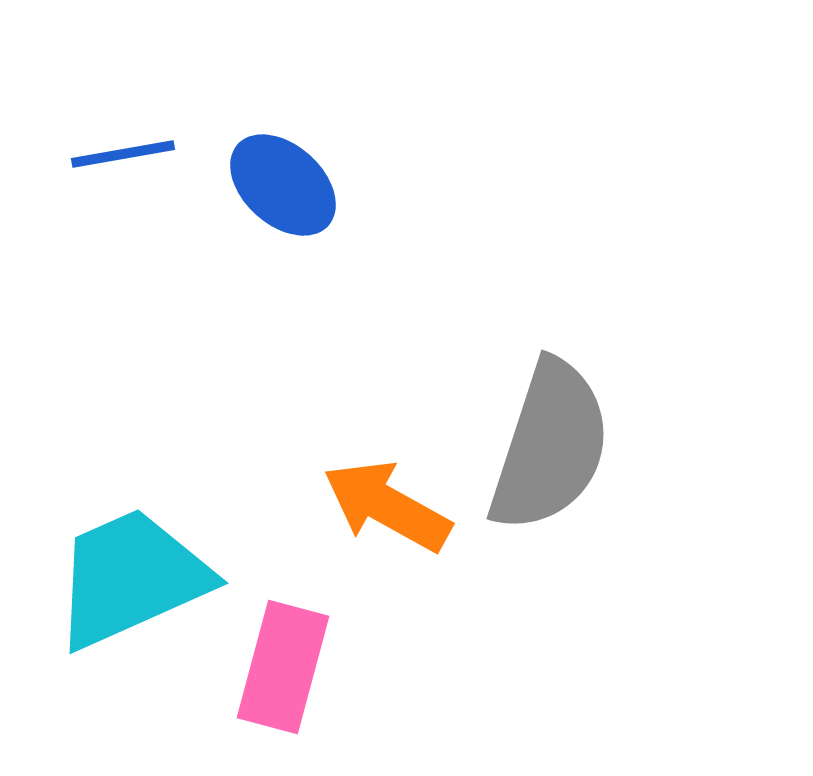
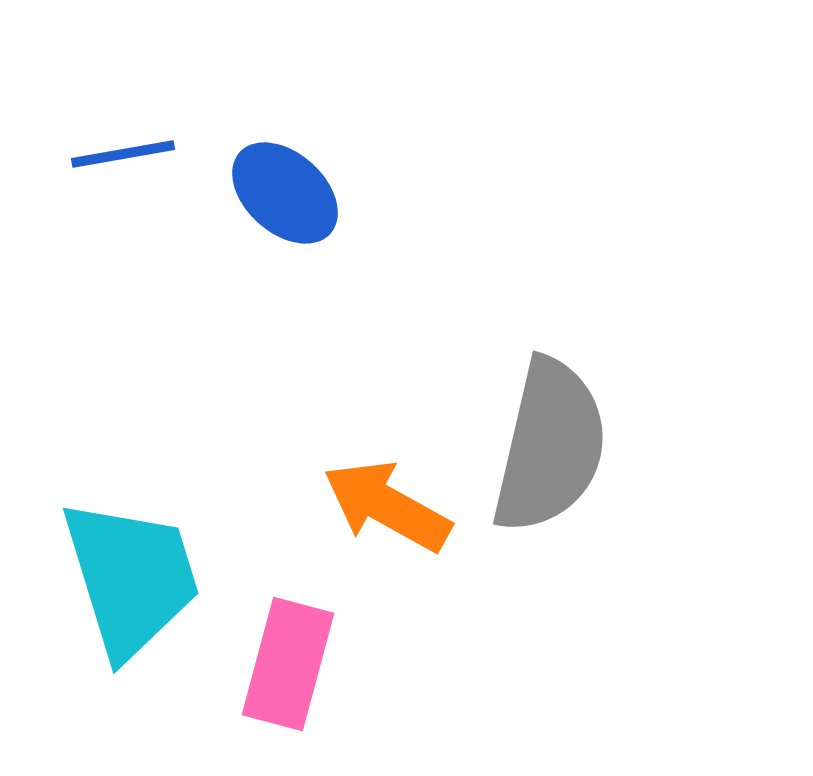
blue ellipse: moved 2 px right, 8 px down
gray semicircle: rotated 5 degrees counterclockwise
cyan trapezoid: rotated 97 degrees clockwise
pink rectangle: moved 5 px right, 3 px up
